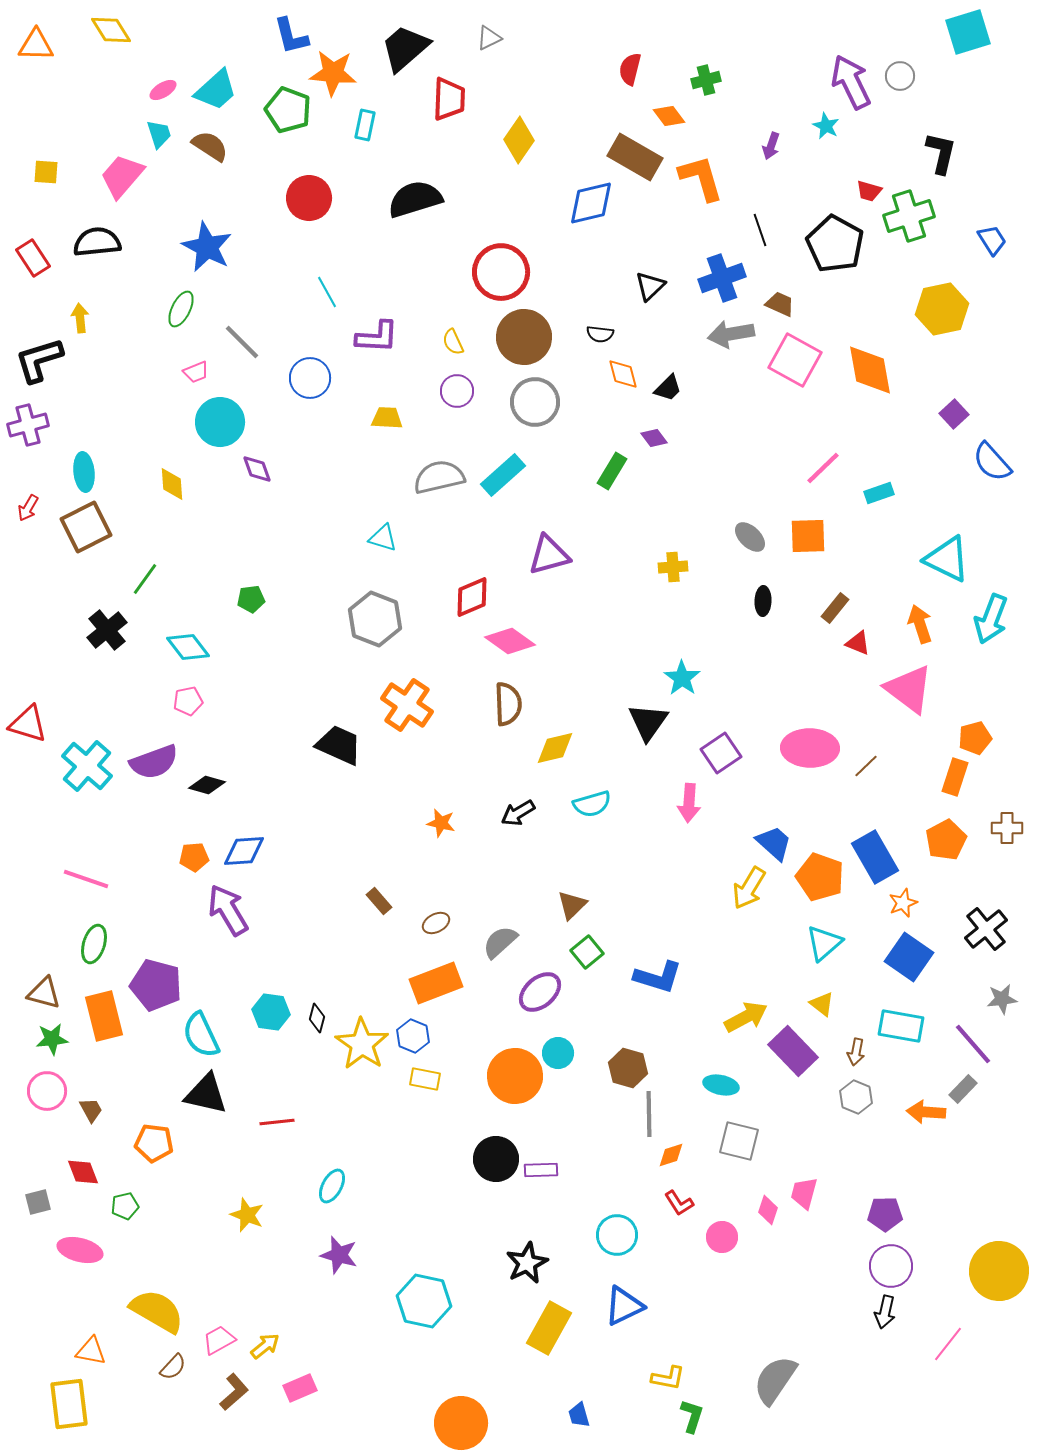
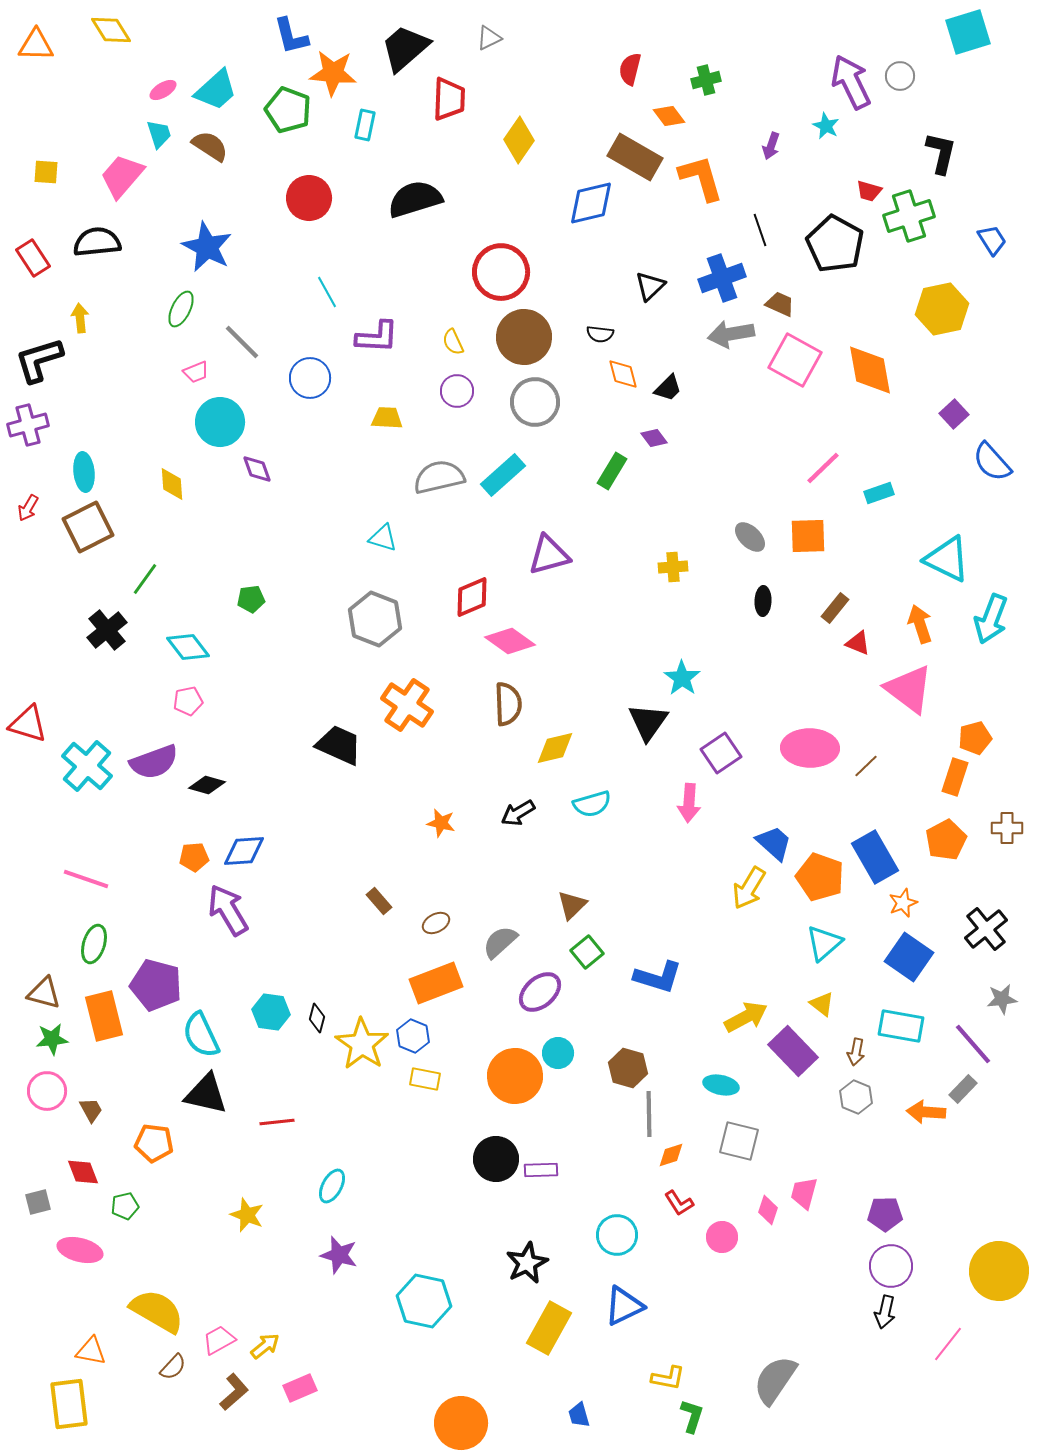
brown square at (86, 527): moved 2 px right
